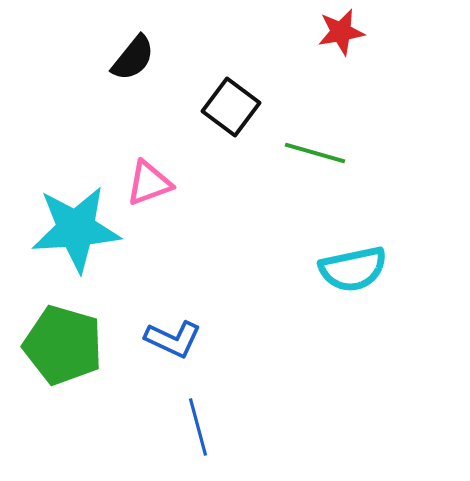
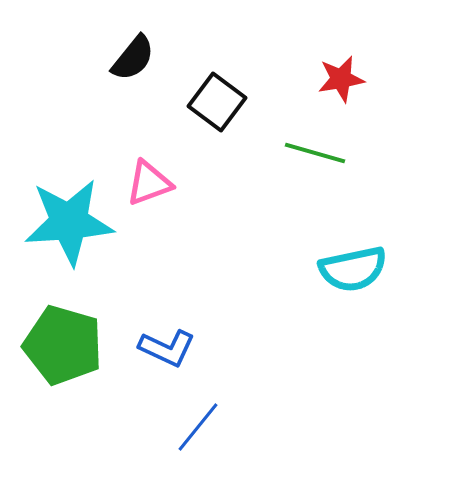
red star: moved 47 px down
black square: moved 14 px left, 5 px up
cyan star: moved 7 px left, 7 px up
blue L-shape: moved 6 px left, 9 px down
blue line: rotated 54 degrees clockwise
